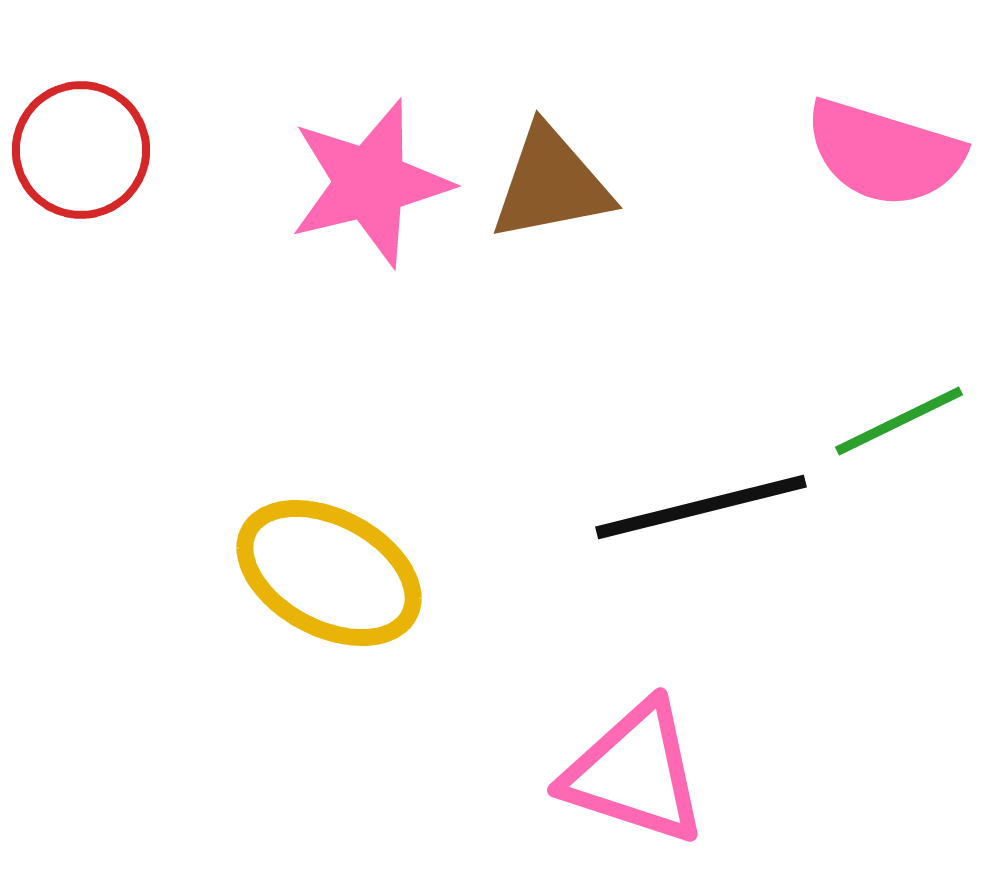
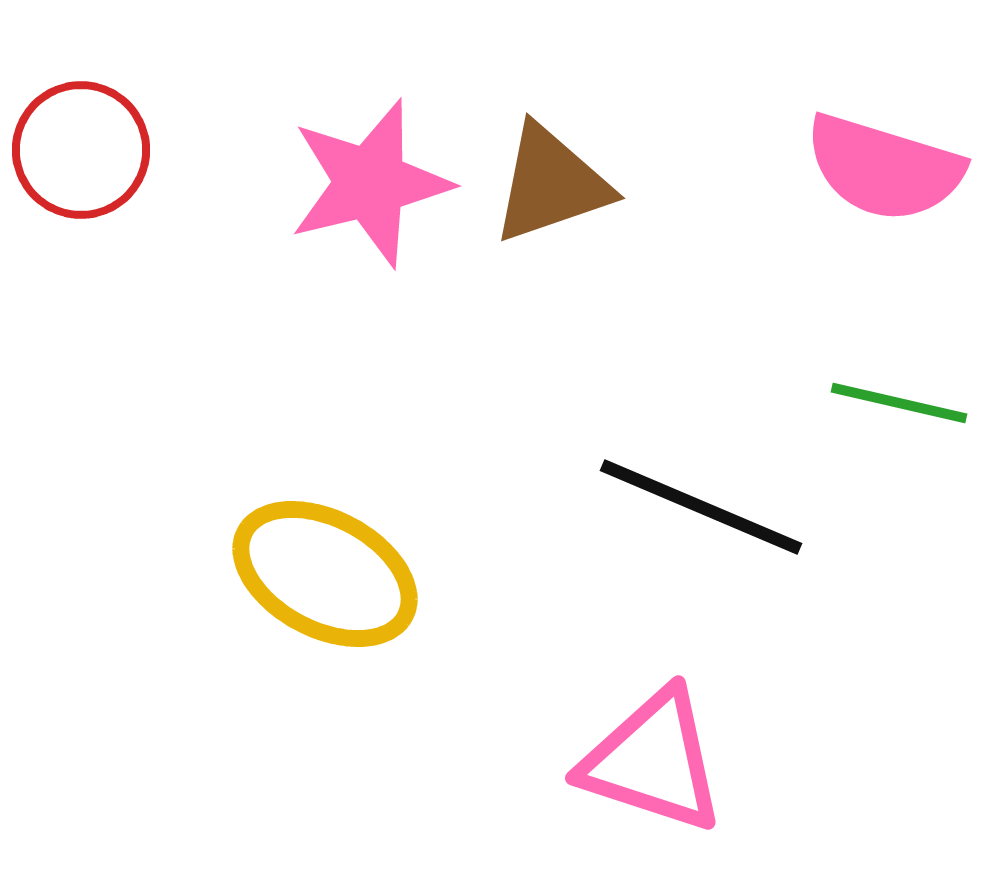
pink semicircle: moved 15 px down
brown triangle: rotated 8 degrees counterclockwise
green line: moved 18 px up; rotated 39 degrees clockwise
black line: rotated 37 degrees clockwise
yellow ellipse: moved 4 px left, 1 px down
pink triangle: moved 18 px right, 12 px up
